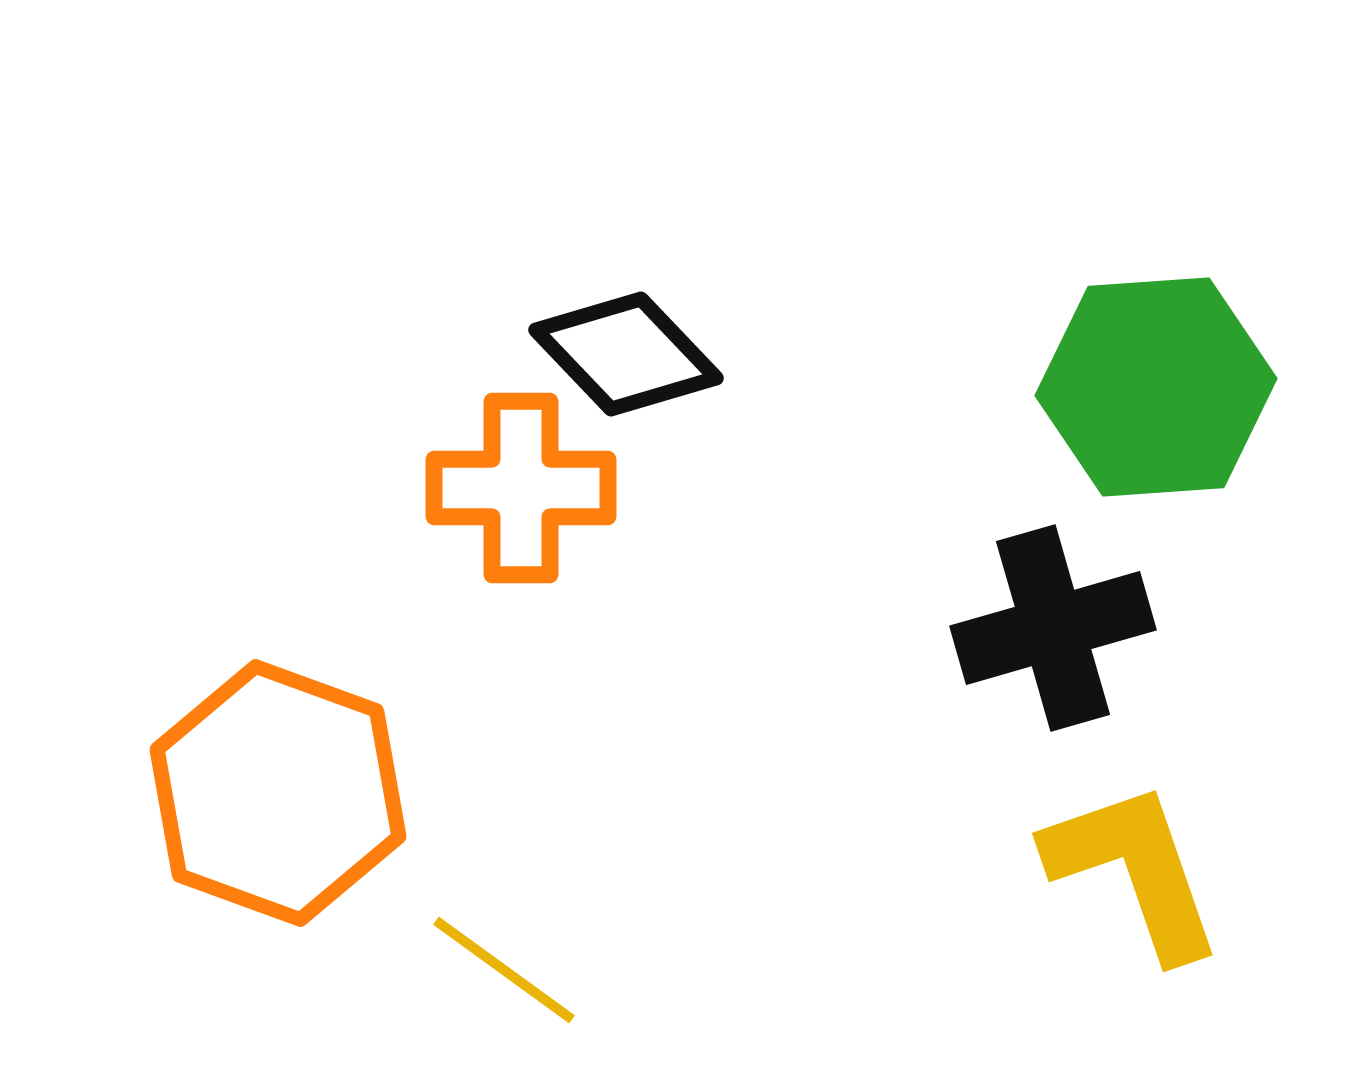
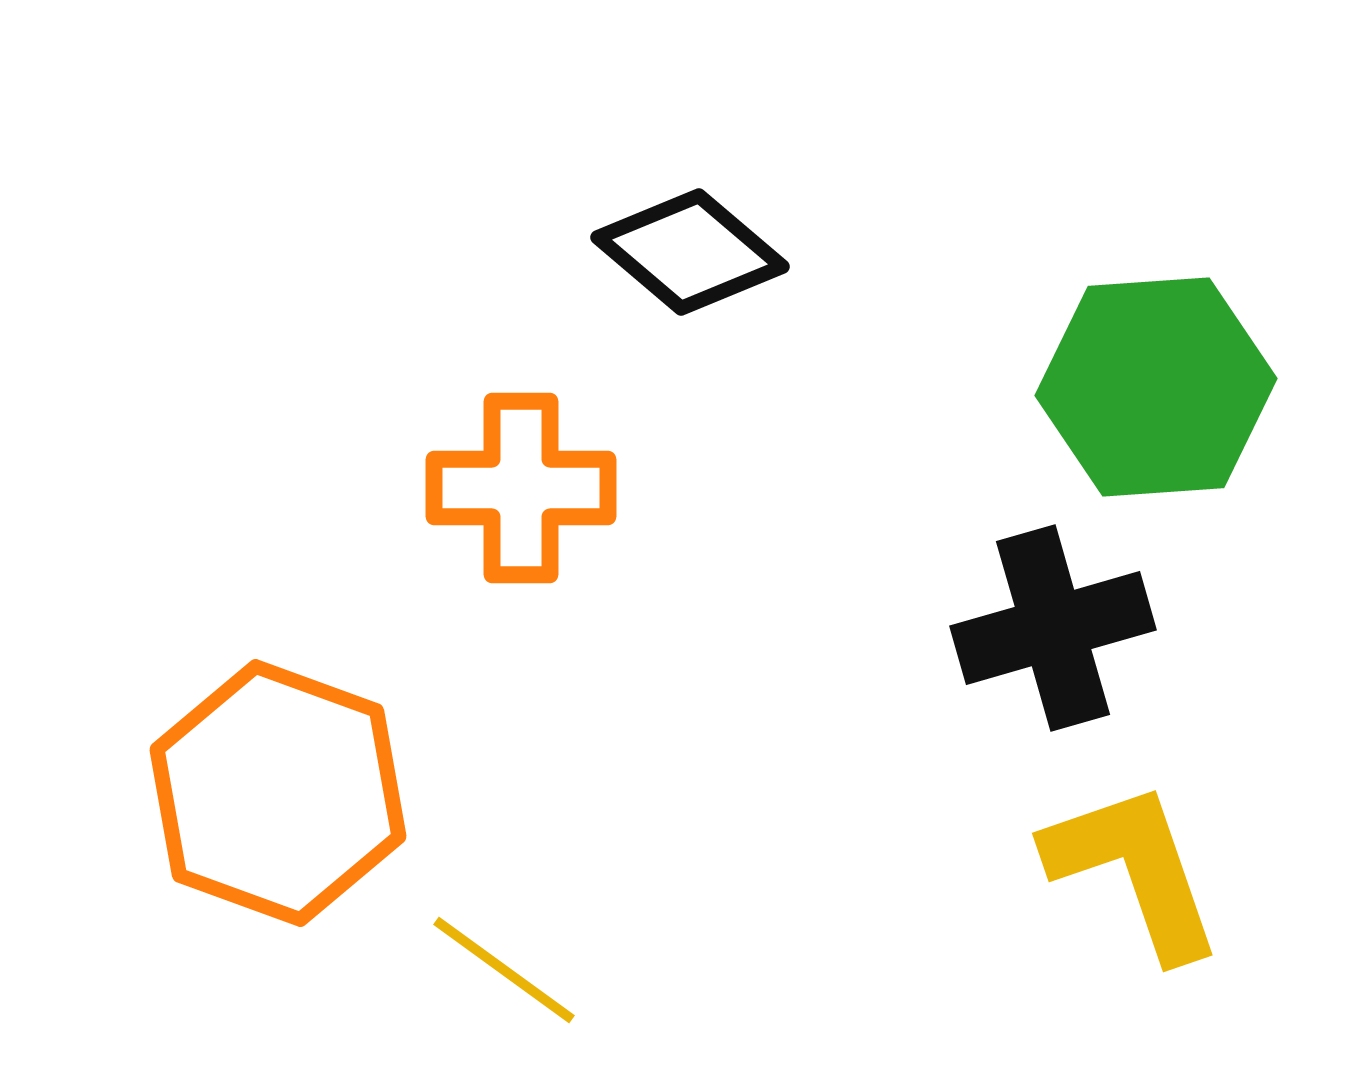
black diamond: moved 64 px right, 102 px up; rotated 6 degrees counterclockwise
